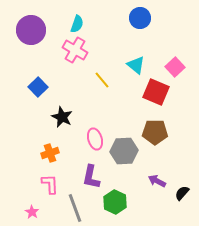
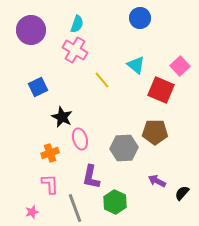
pink square: moved 5 px right, 1 px up
blue square: rotated 18 degrees clockwise
red square: moved 5 px right, 2 px up
pink ellipse: moved 15 px left
gray hexagon: moved 3 px up
pink star: rotated 24 degrees clockwise
